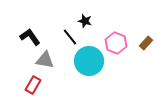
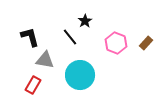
black star: rotated 24 degrees clockwise
black L-shape: rotated 20 degrees clockwise
cyan circle: moved 9 px left, 14 px down
